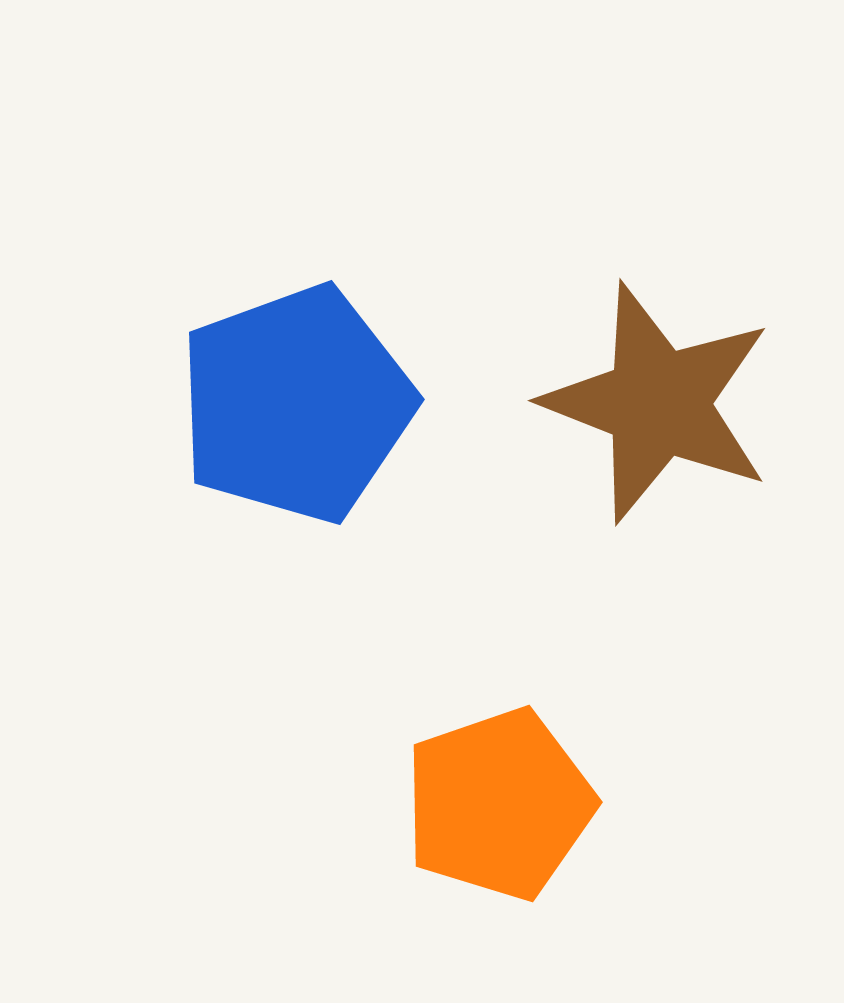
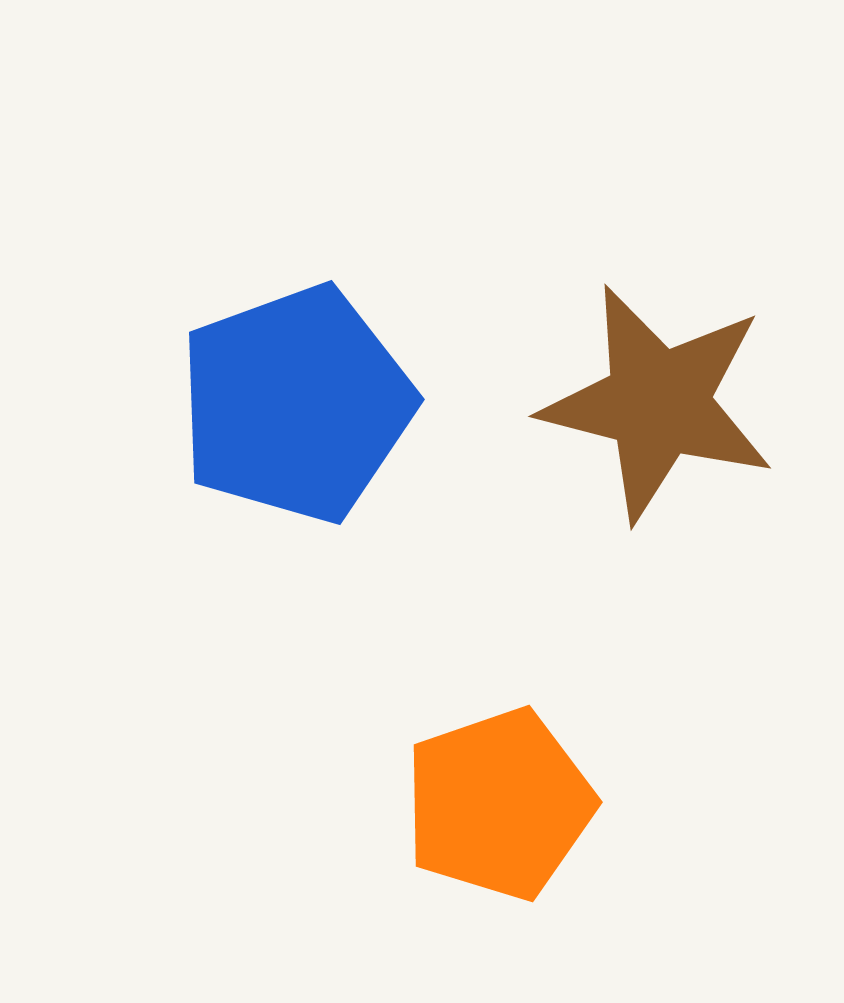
brown star: rotated 7 degrees counterclockwise
